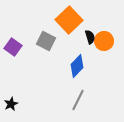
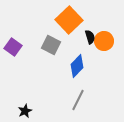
gray square: moved 5 px right, 4 px down
black star: moved 14 px right, 7 px down
